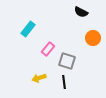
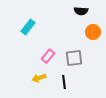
black semicircle: moved 1 px up; rotated 24 degrees counterclockwise
cyan rectangle: moved 2 px up
orange circle: moved 6 px up
pink rectangle: moved 7 px down
gray square: moved 7 px right, 3 px up; rotated 24 degrees counterclockwise
